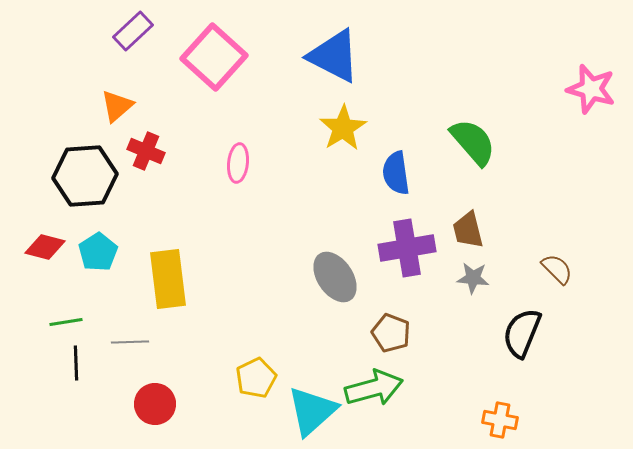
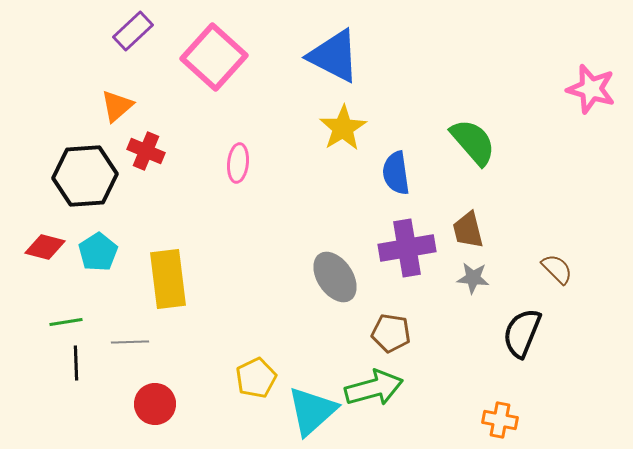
brown pentagon: rotated 12 degrees counterclockwise
